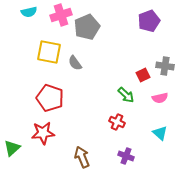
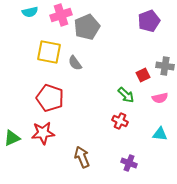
cyan semicircle: moved 1 px right
red cross: moved 3 px right, 1 px up
cyan triangle: moved 1 px down; rotated 35 degrees counterclockwise
green triangle: moved 10 px up; rotated 18 degrees clockwise
purple cross: moved 3 px right, 7 px down
